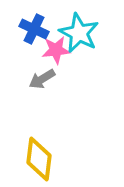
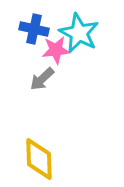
blue cross: rotated 12 degrees counterclockwise
gray arrow: rotated 12 degrees counterclockwise
yellow diamond: rotated 9 degrees counterclockwise
